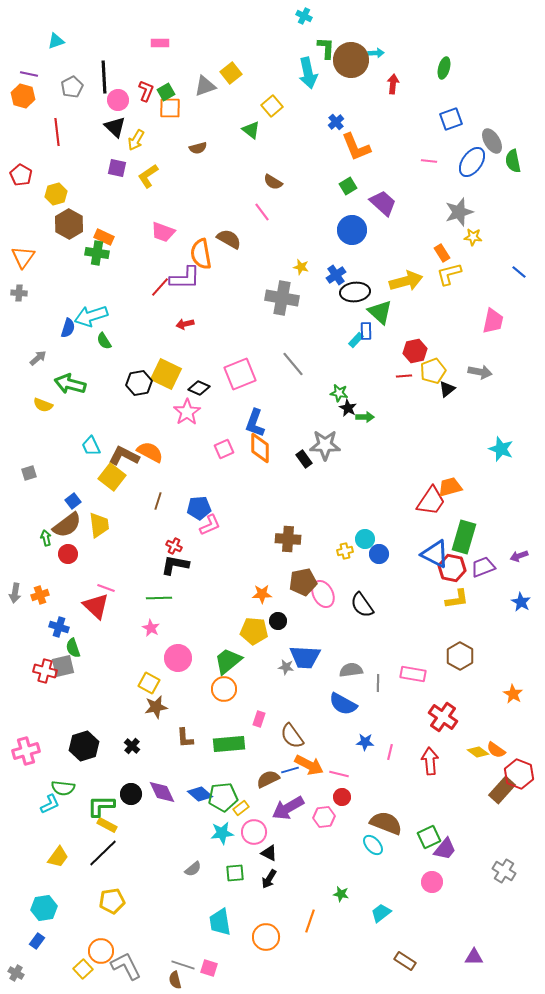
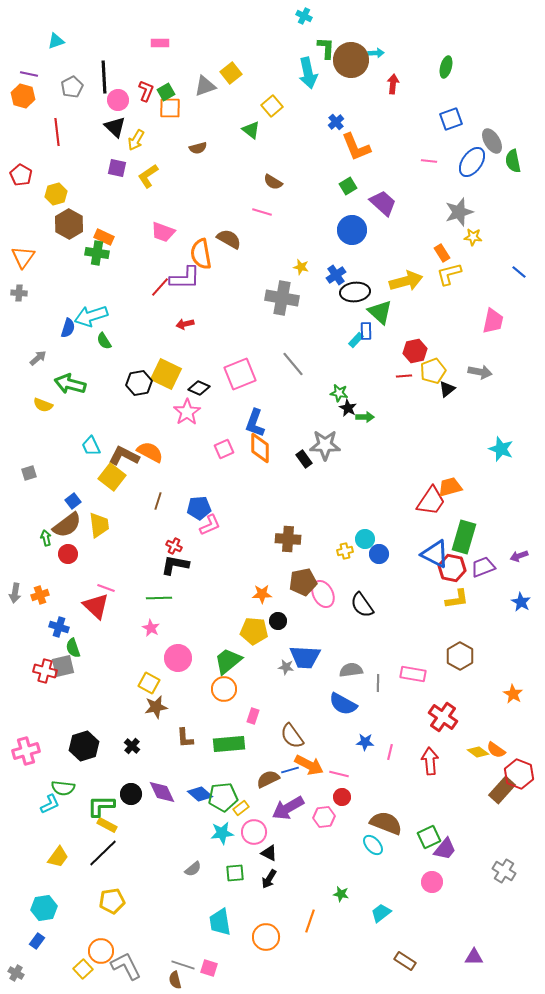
green ellipse at (444, 68): moved 2 px right, 1 px up
pink line at (262, 212): rotated 36 degrees counterclockwise
pink rectangle at (259, 719): moved 6 px left, 3 px up
